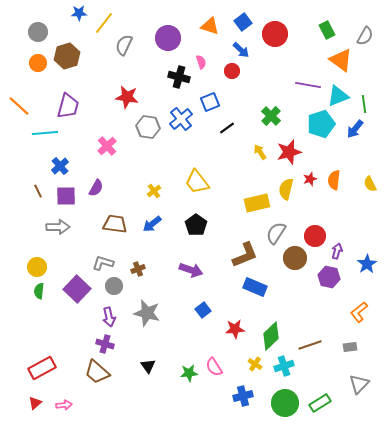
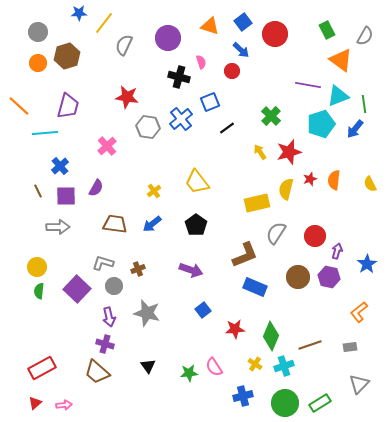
brown circle at (295, 258): moved 3 px right, 19 px down
green diamond at (271, 336): rotated 24 degrees counterclockwise
